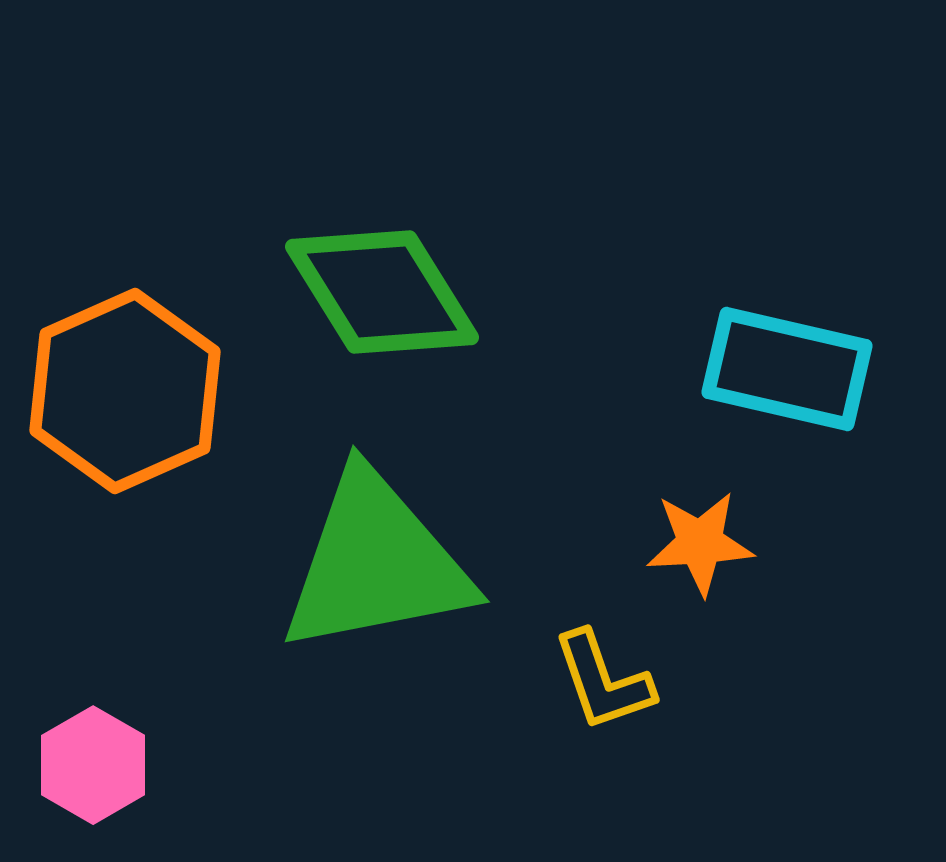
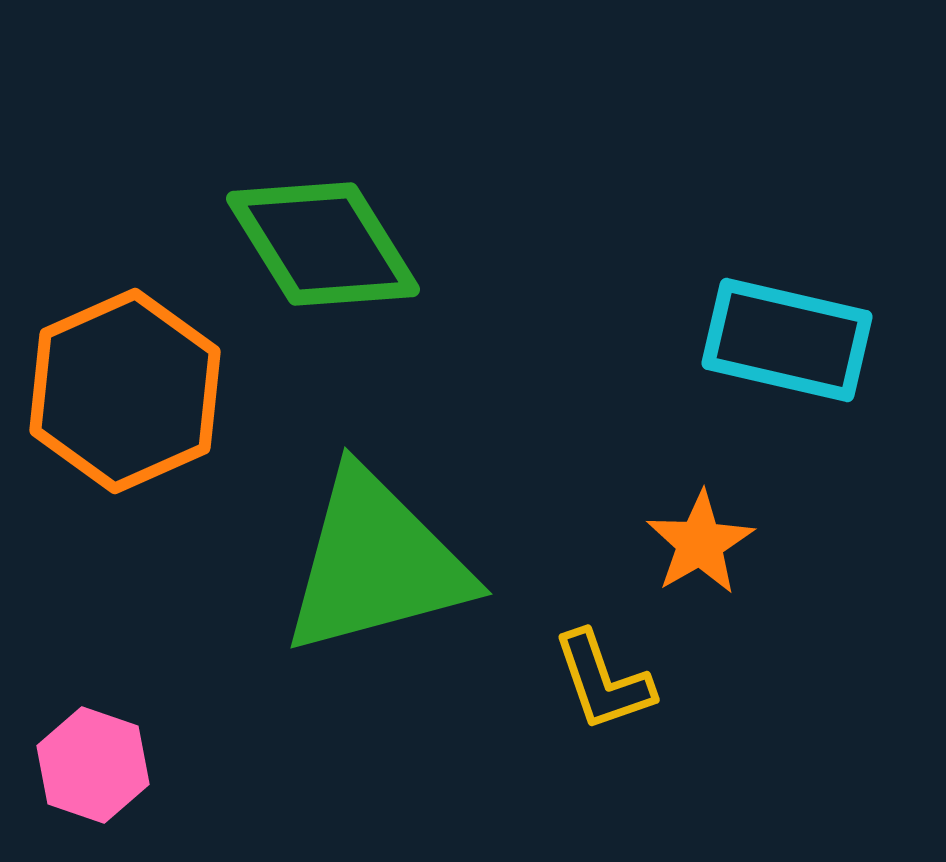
green diamond: moved 59 px left, 48 px up
cyan rectangle: moved 29 px up
orange star: rotated 27 degrees counterclockwise
green triangle: rotated 4 degrees counterclockwise
pink hexagon: rotated 11 degrees counterclockwise
